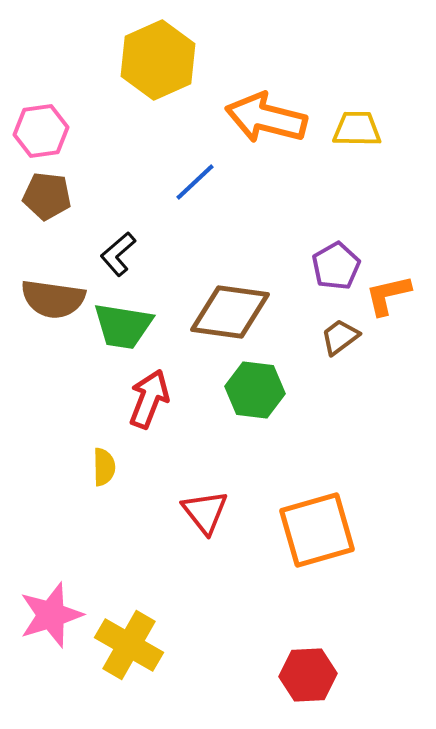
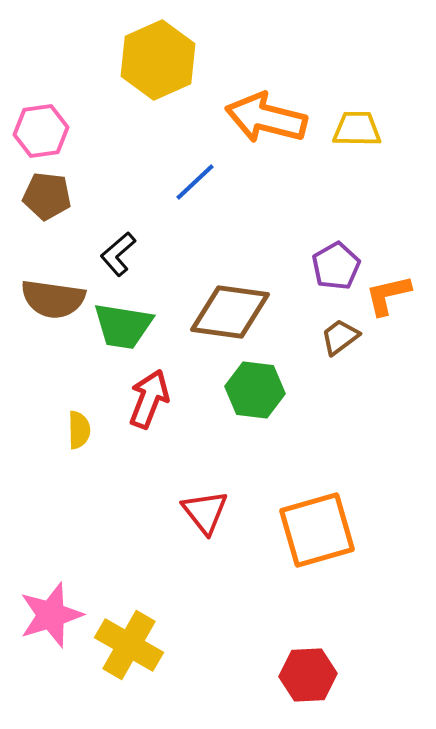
yellow semicircle: moved 25 px left, 37 px up
